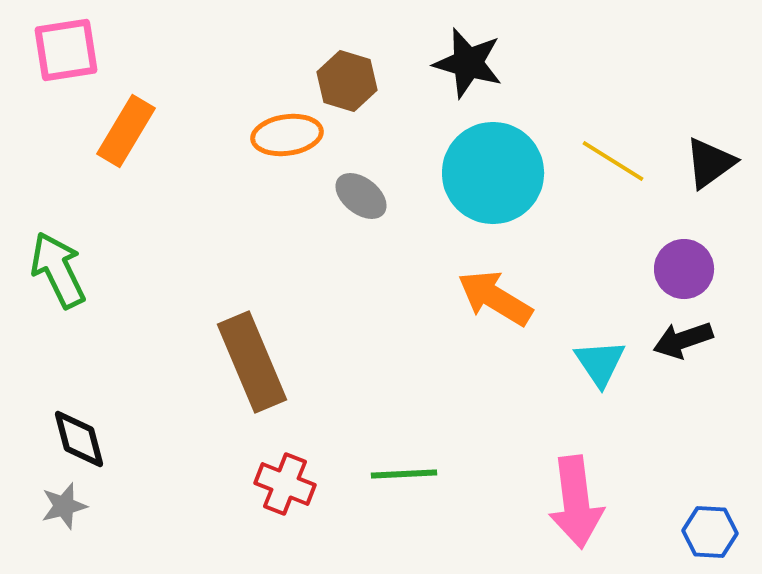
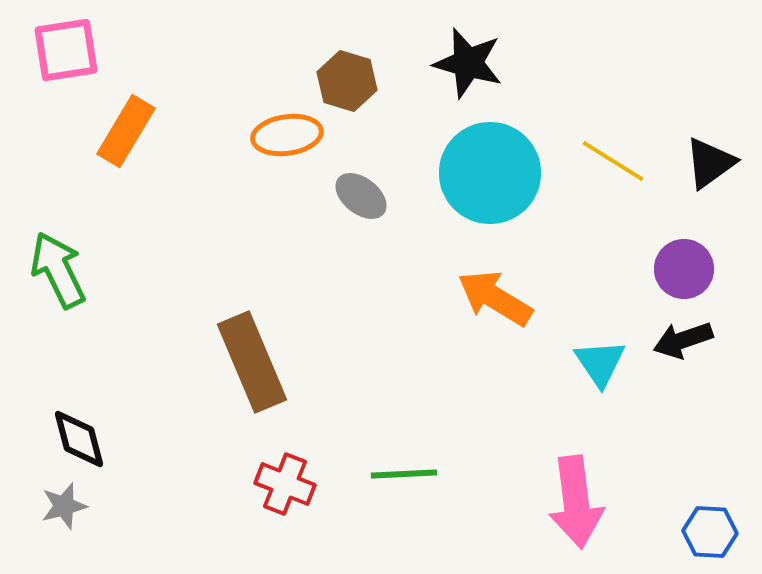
cyan circle: moved 3 px left
